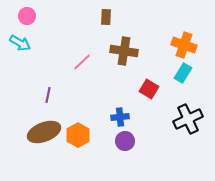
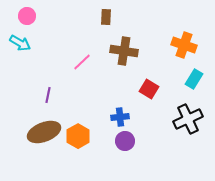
cyan rectangle: moved 11 px right, 6 px down
orange hexagon: moved 1 px down
